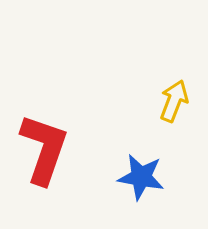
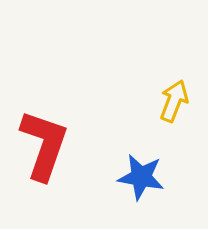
red L-shape: moved 4 px up
